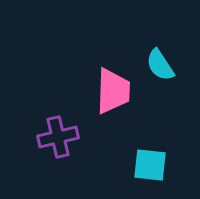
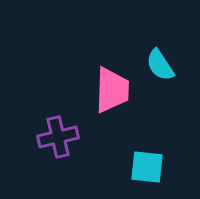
pink trapezoid: moved 1 px left, 1 px up
cyan square: moved 3 px left, 2 px down
